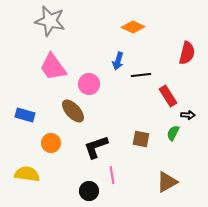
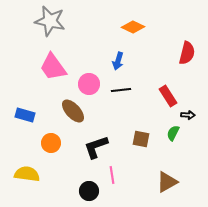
black line: moved 20 px left, 15 px down
